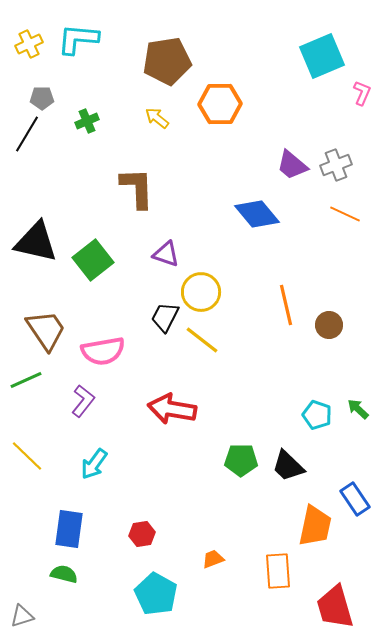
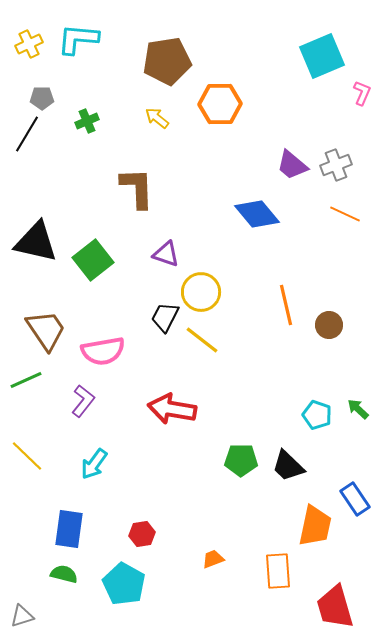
cyan pentagon at (156, 594): moved 32 px left, 10 px up
